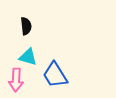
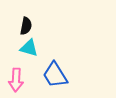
black semicircle: rotated 18 degrees clockwise
cyan triangle: moved 1 px right, 9 px up
